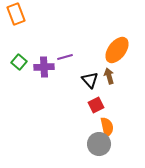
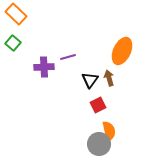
orange rectangle: rotated 25 degrees counterclockwise
orange ellipse: moved 5 px right, 1 px down; rotated 12 degrees counterclockwise
purple line: moved 3 px right
green square: moved 6 px left, 19 px up
brown arrow: moved 2 px down
black triangle: rotated 18 degrees clockwise
red square: moved 2 px right
orange semicircle: moved 2 px right, 4 px down
